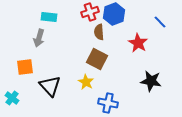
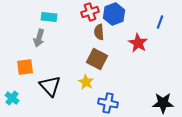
blue line: rotated 64 degrees clockwise
black star: moved 12 px right, 22 px down; rotated 10 degrees counterclockwise
